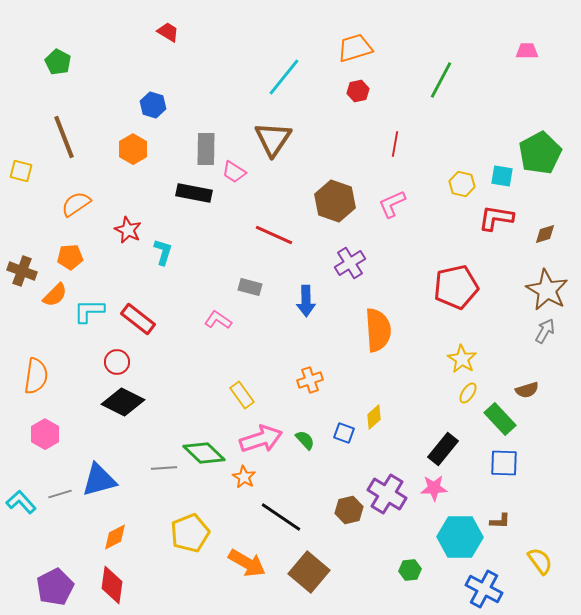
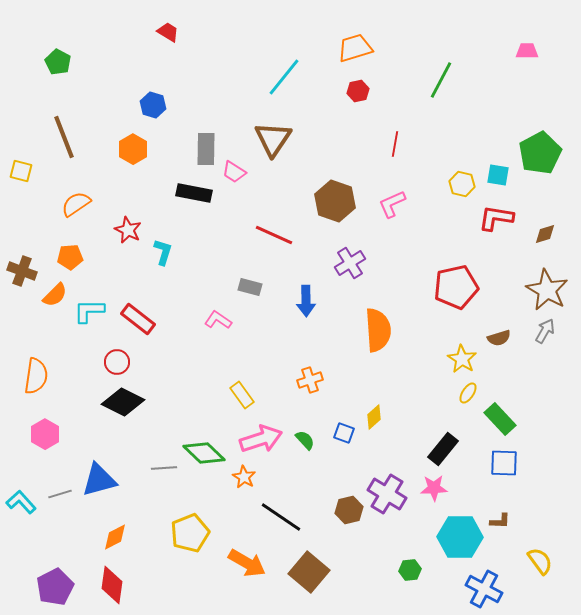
cyan square at (502, 176): moved 4 px left, 1 px up
brown semicircle at (527, 390): moved 28 px left, 52 px up
